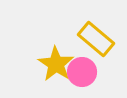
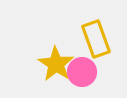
yellow rectangle: rotated 30 degrees clockwise
